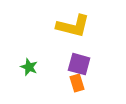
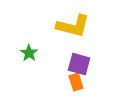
green star: moved 14 px up; rotated 12 degrees clockwise
orange rectangle: moved 1 px left, 1 px up
